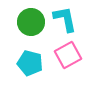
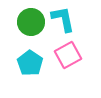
cyan L-shape: moved 2 px left
cyan pentagon: rotated 20 degrees clockwise
